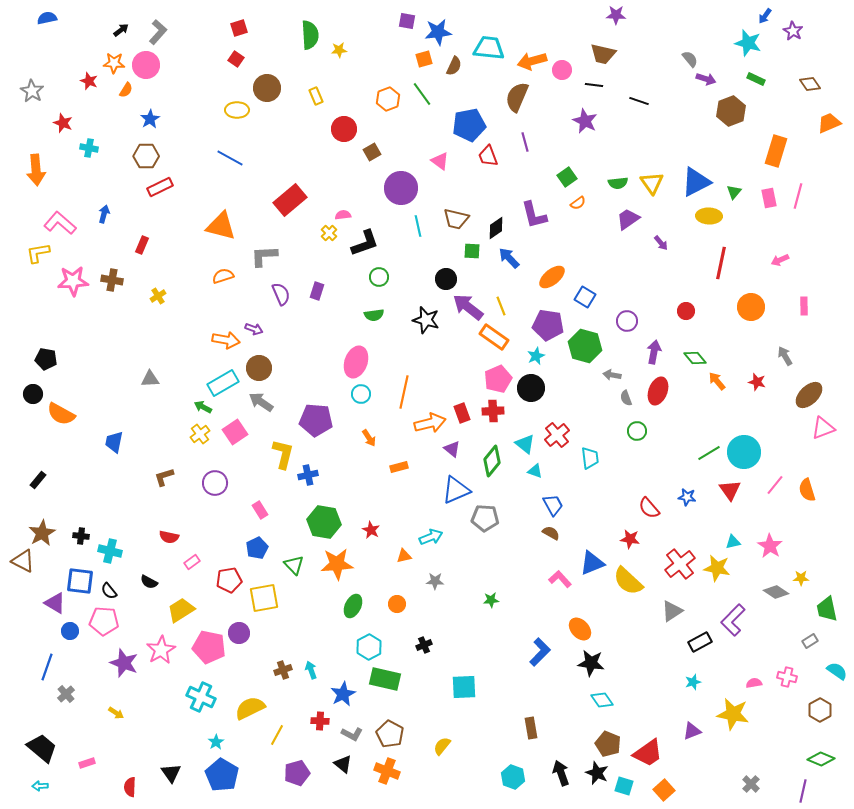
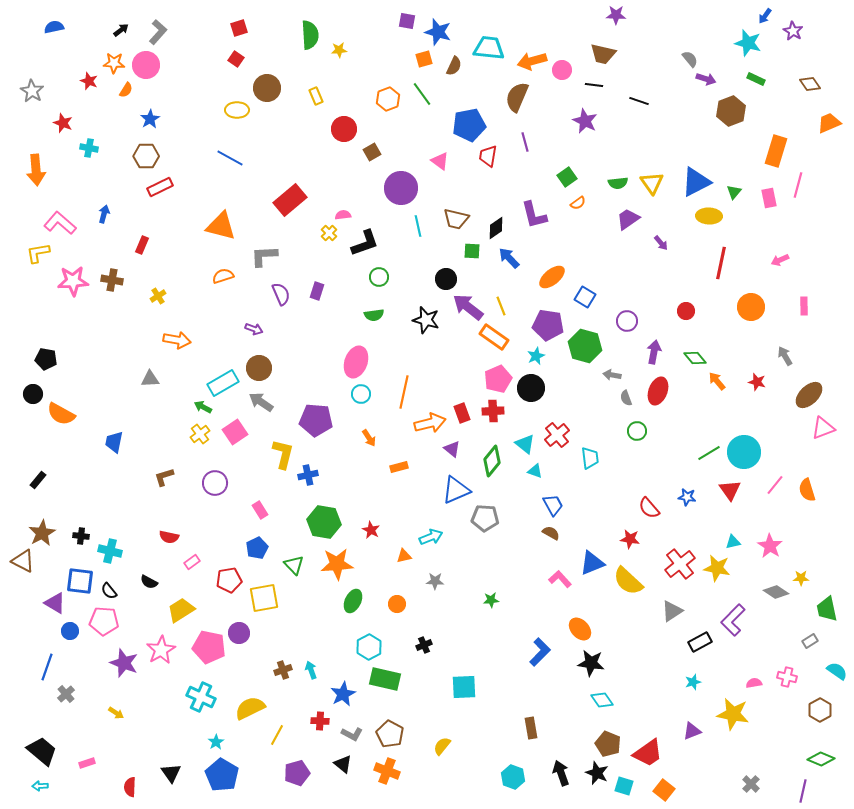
blue semicircle at (47, 18): moved 7 px right, 9 px down
blue star at (438, 32): rotated 24 degrees clockwise
red trapezoid at (488, 156): rotated 30 degrees clockwise
pink line at (798, 196): moved 11 px up
orange arrow at (226, 340): moved 49 px left
green ellipse at (353, 606): moved 5 px up
black trapezoid at (42, 748): moved 3 px down
orange square at (664, 790): rotated 10 degrees counterclockwise
